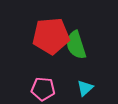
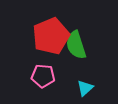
red pentagon: rotated 18 degrees counterclockwise
pink pentagon: moved 13 px up
